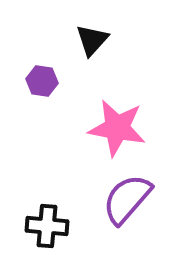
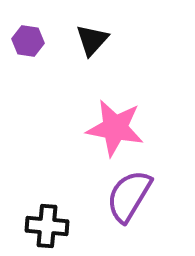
purple hexagon: moved 14 px left, 40 px up
pink star: moved 2 px left
purple semicircle: moved 2 px right, 3 px up; rotated 10 degrees counterclockwise
